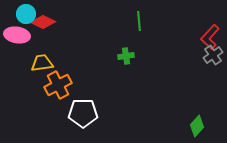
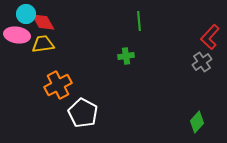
red diamond: rotated 35 degrees clockwise
gray cross: moved 11 px left, 7 px down
yellow trapezoid: moved 1 px right, 19 px up
white pentagon: rotated 28 degrees clockwise
green diamond: moved 4 px up
